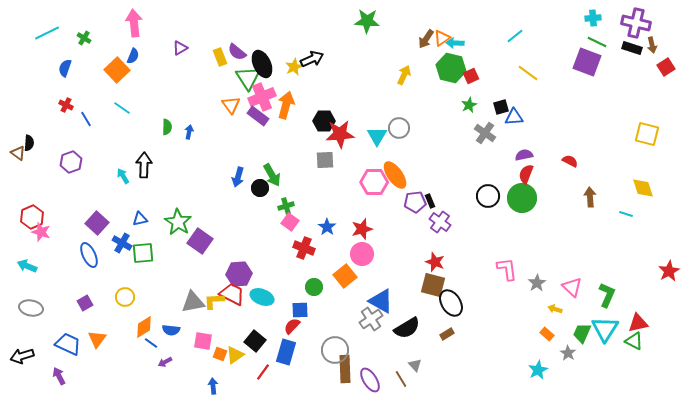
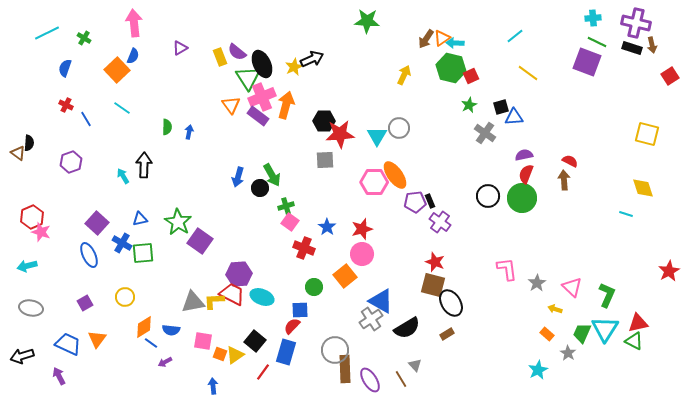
red square at (666, 67): moved 4 px right, 9 px down
brown arrow at (590, 197): moved 26 px left, 17 px up
cyan arrow at (27, 266): rotated 36 degrees counterclockwise
